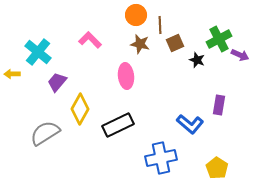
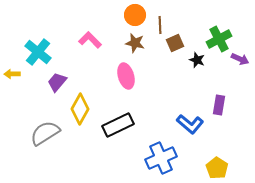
orange circle: moved 1 px left
brown star: moved 5 px left, 1 px up
purple arrow: moved 4 px down
pink ellipse: rotated 10 degrees counterclockwise
blue cross: rotated 12 degrees counterclockwise
